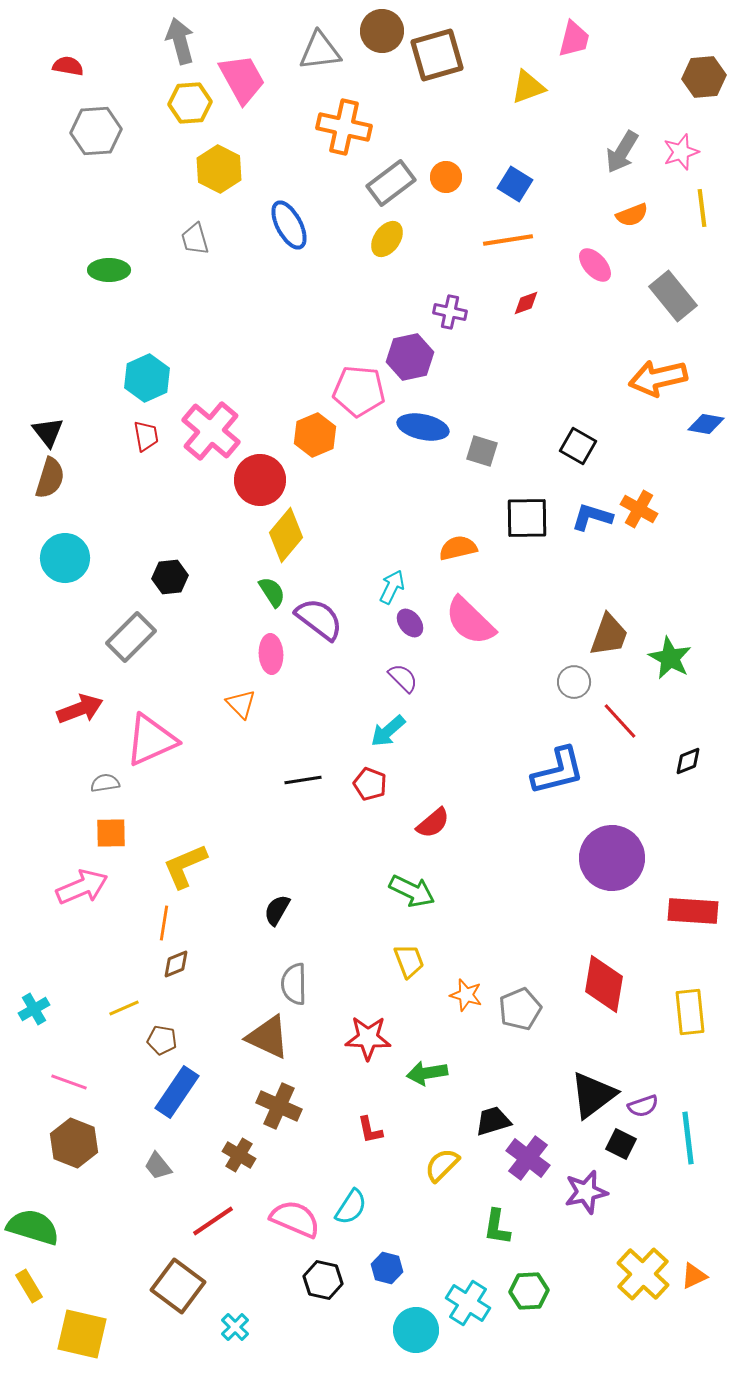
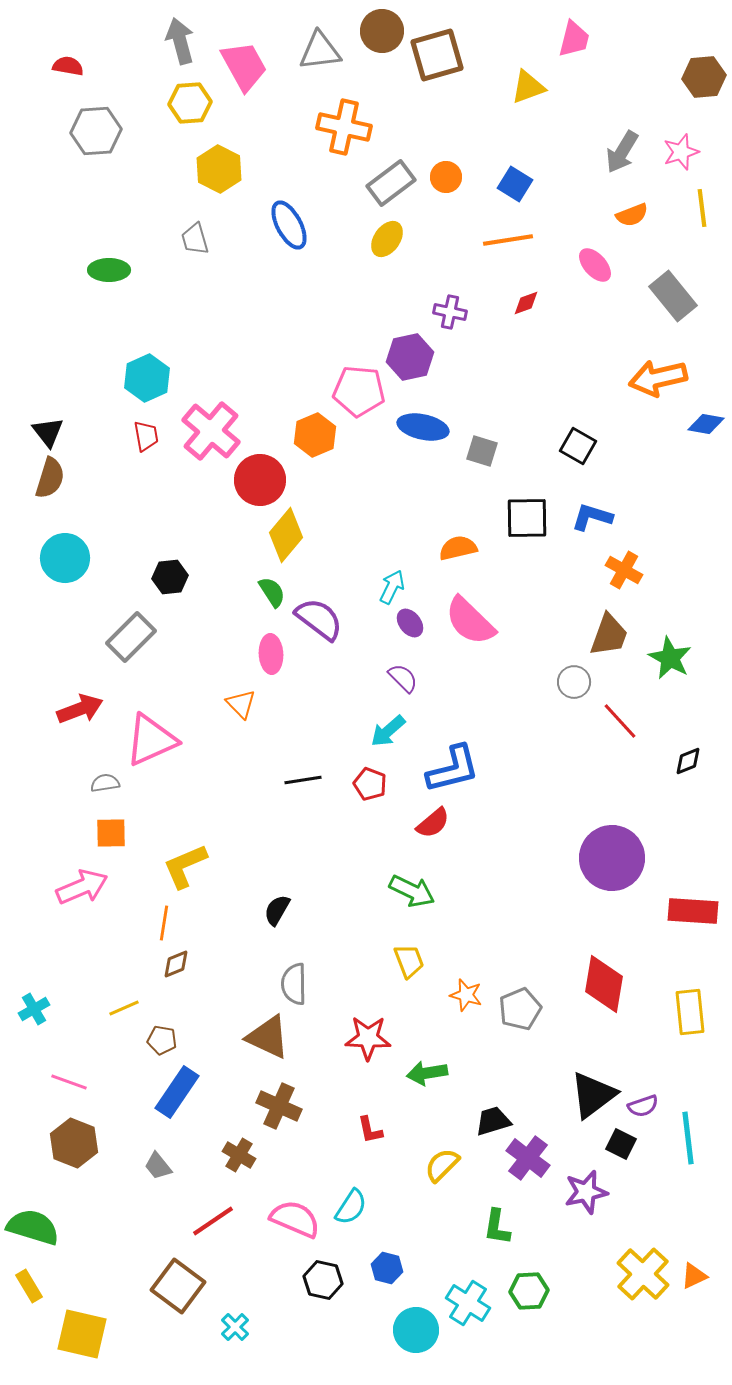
pink trapezoid at (242, 79): moved 2 px right, 13 px up
orange cross at (639, 509): moved 15 px left, 61 px down
blue L-shape at (558, 771): moved 105 px left, 2 px up
